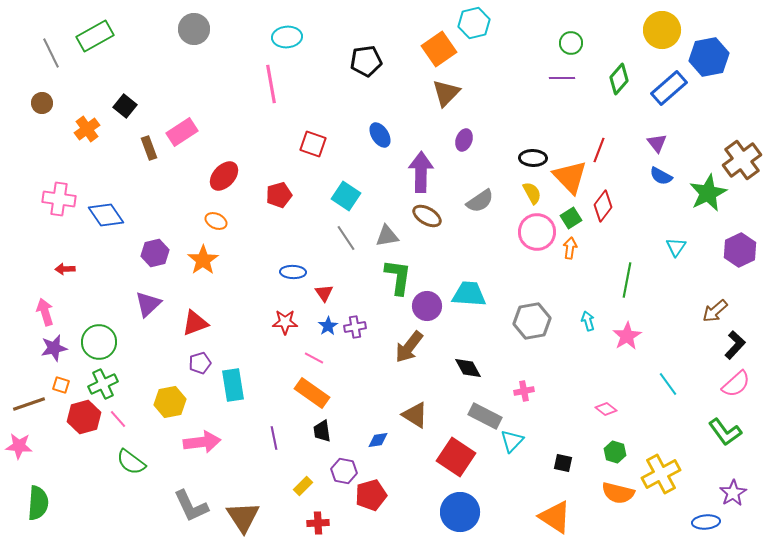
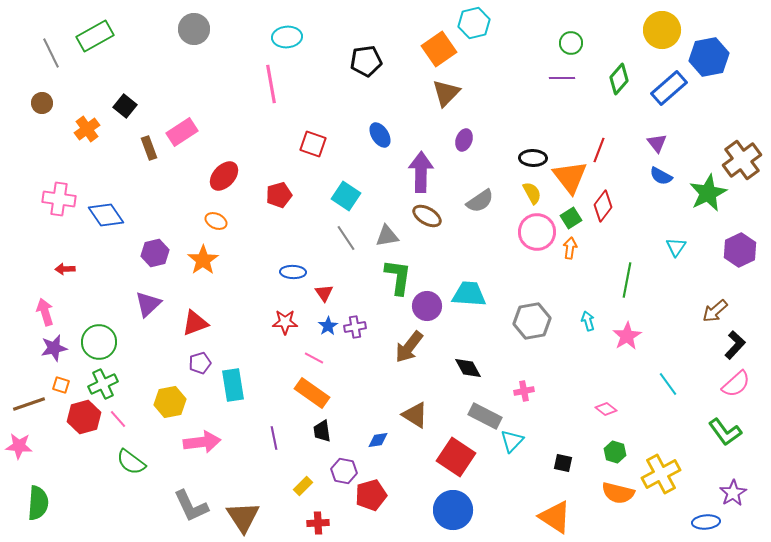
orange triangle at (570, 177): rotated 6 degrees clockwise
blue circle at (460, 512): moved 7 px left, 2 px up
